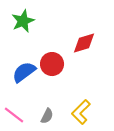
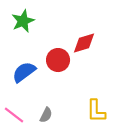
red circle: moved 6 px right, 4 px up
yellow L-shape: moved 15 px right, 1 px up; rotated 45 degrees counterclockwise
gray semicircle: moved 1 px left, 1 px up
